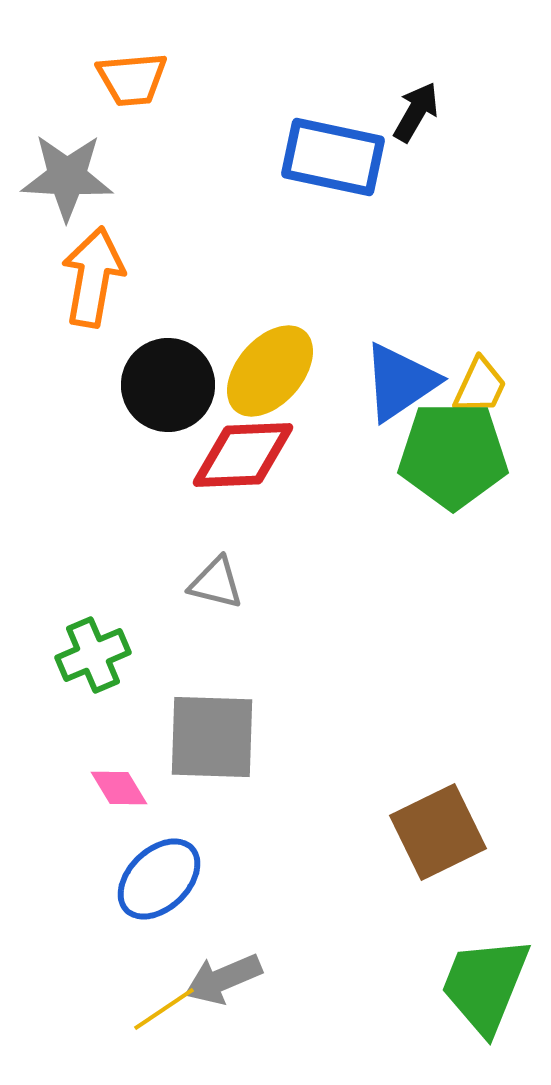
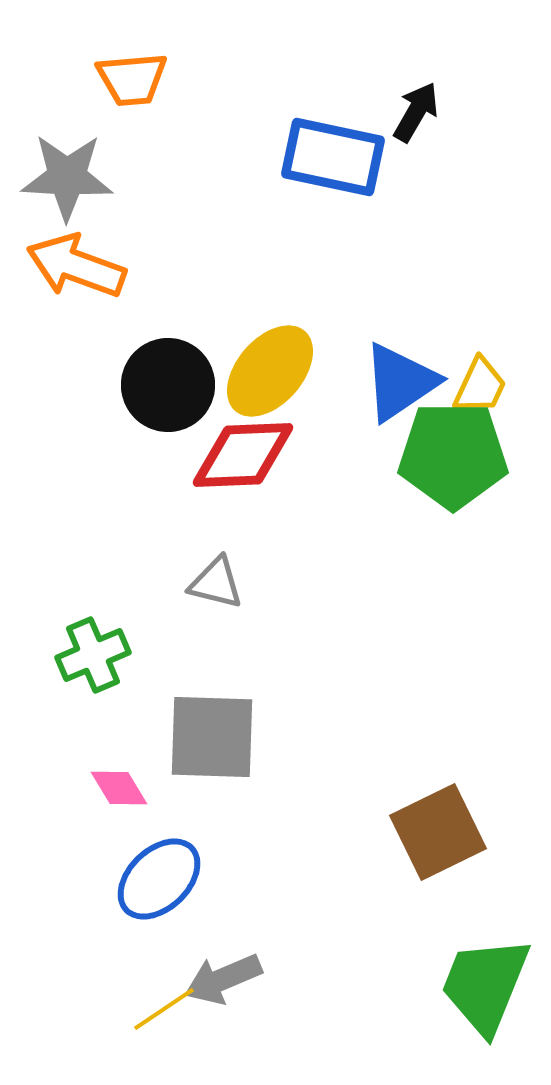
orange arrow: moved 17 px left, 11 px up; rotated 80 degrees counterclockwise
